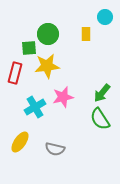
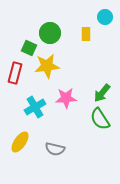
green circle: moved 2 px right, 1 px up
green square: rotated 28 degrees clockwise
pink star: moved 3 px right, 1 px down; rotated 10 degrees clockwise
